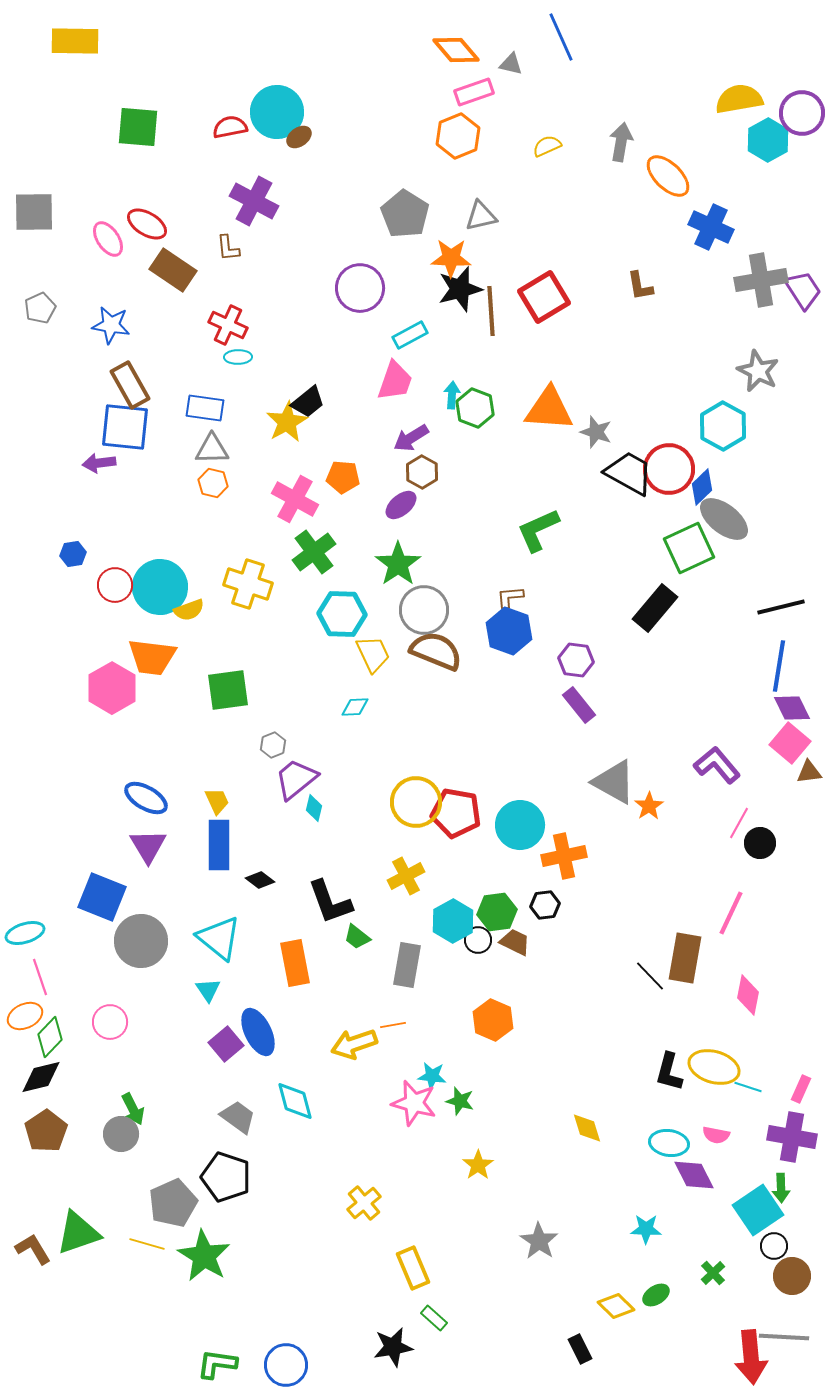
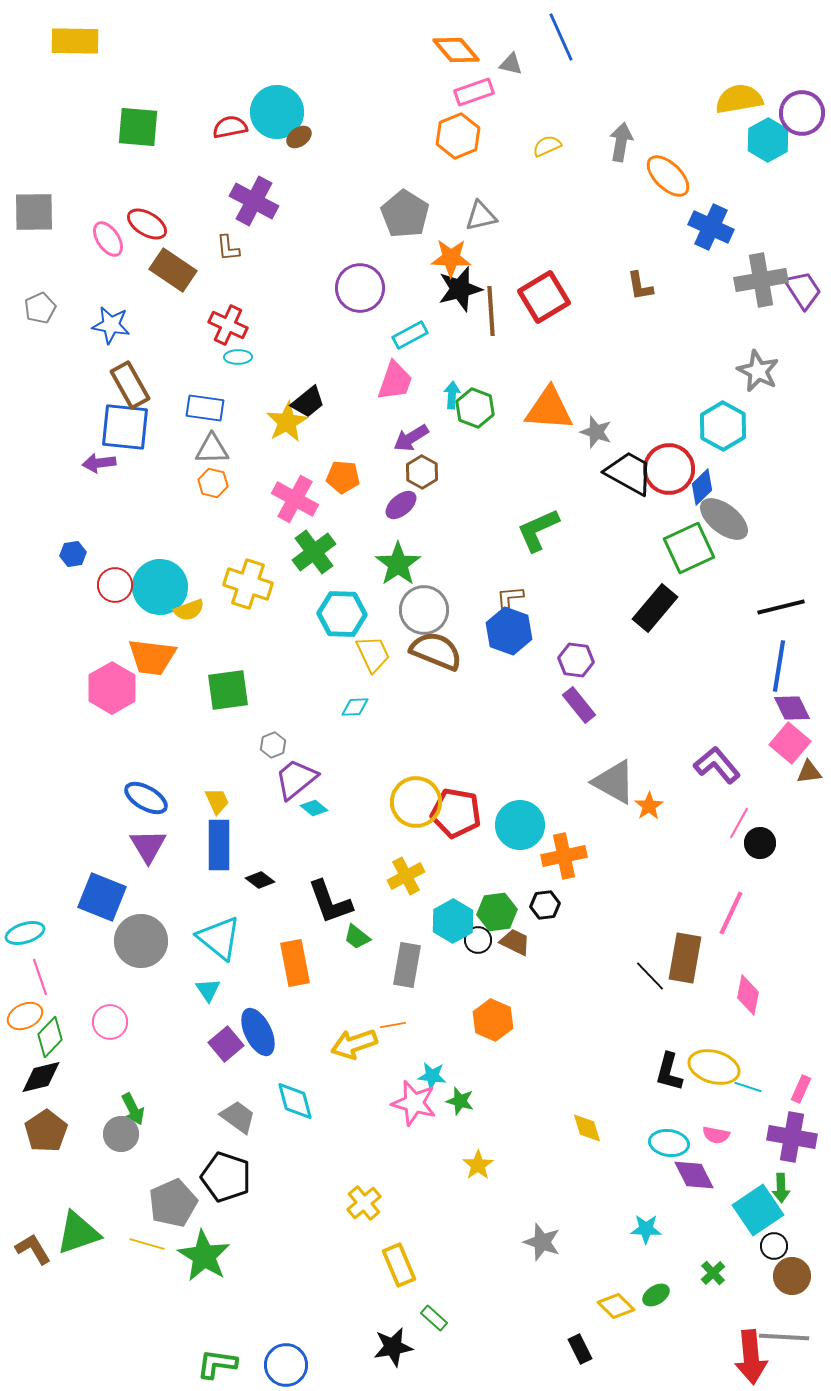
cyan diamond at (314, 808): rotated 64 degrees counterclockwise
gray star at (539, 1241): moved 3 px right, 1 px down; rotated 15 degrees counterclockwise
yellow rectangle at (413, 1268): moved 14 px left, 3 px up
